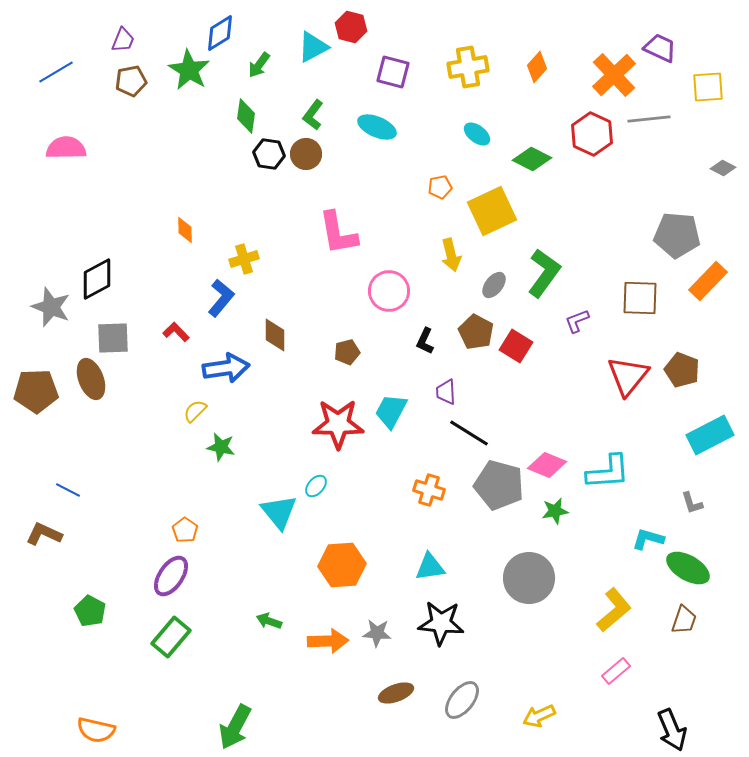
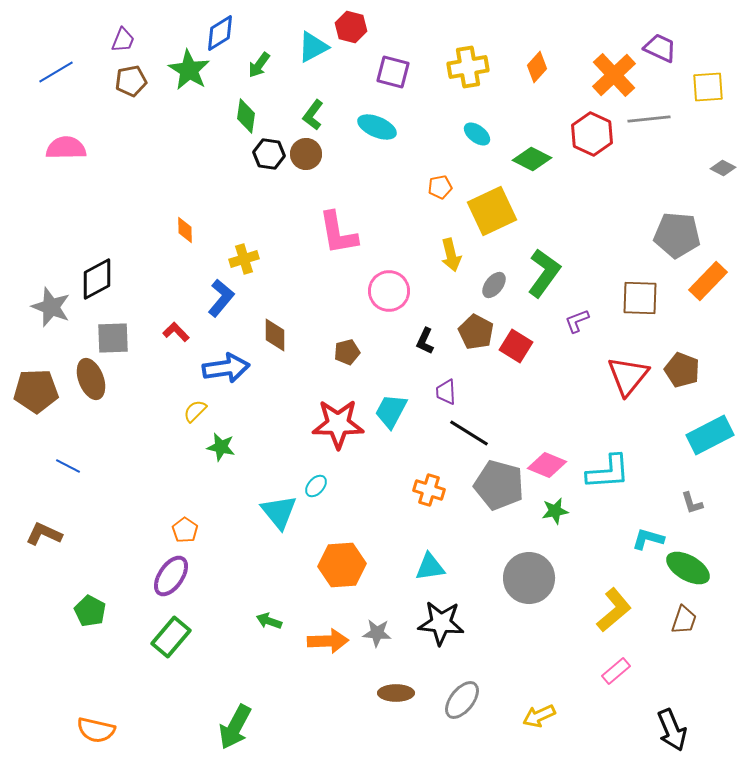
blue line at (68, 490): moved 24 px up
brown ellipse at (396, 693): rotated 20 degrees clockwise
